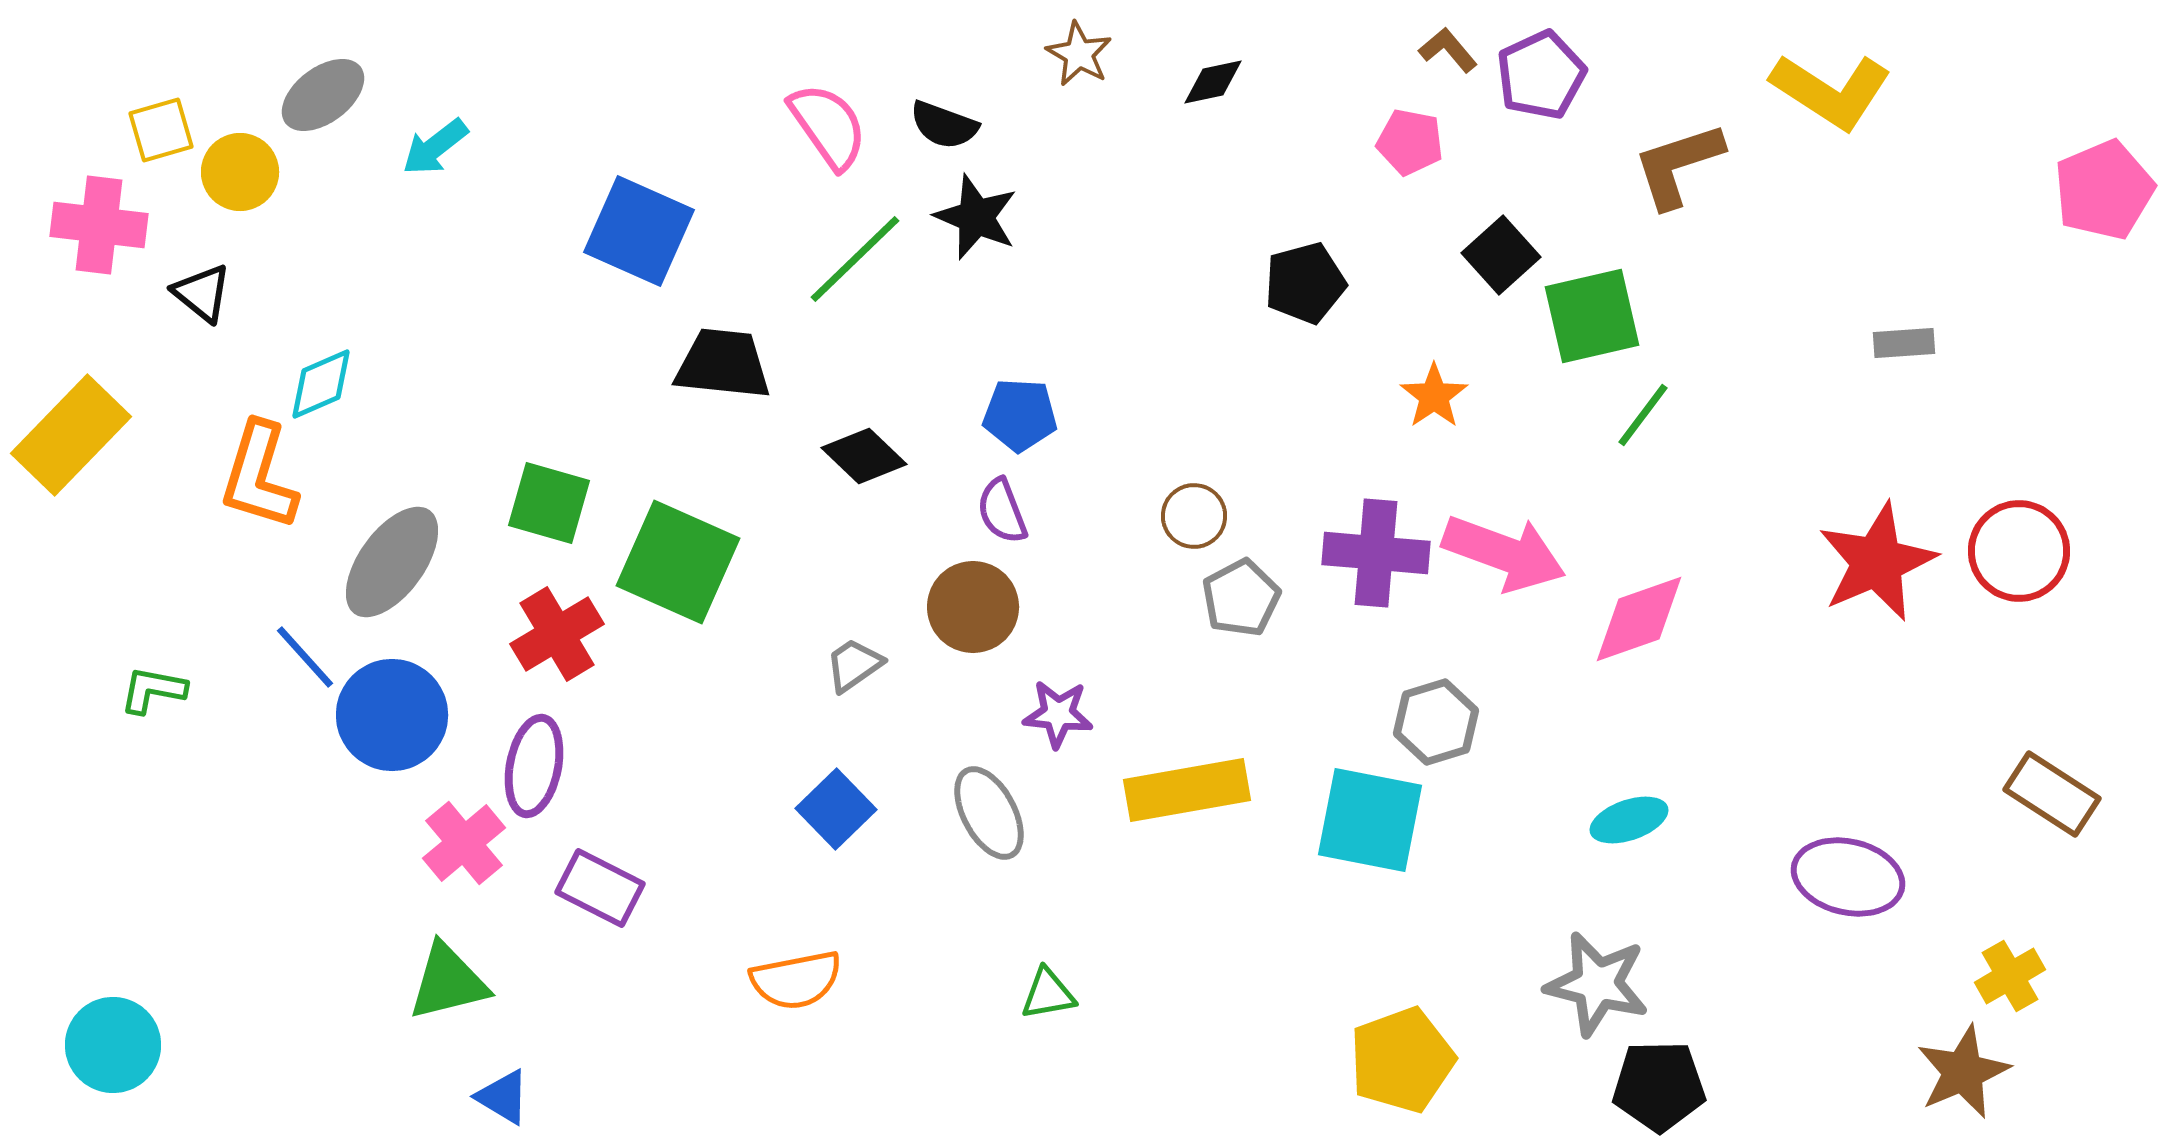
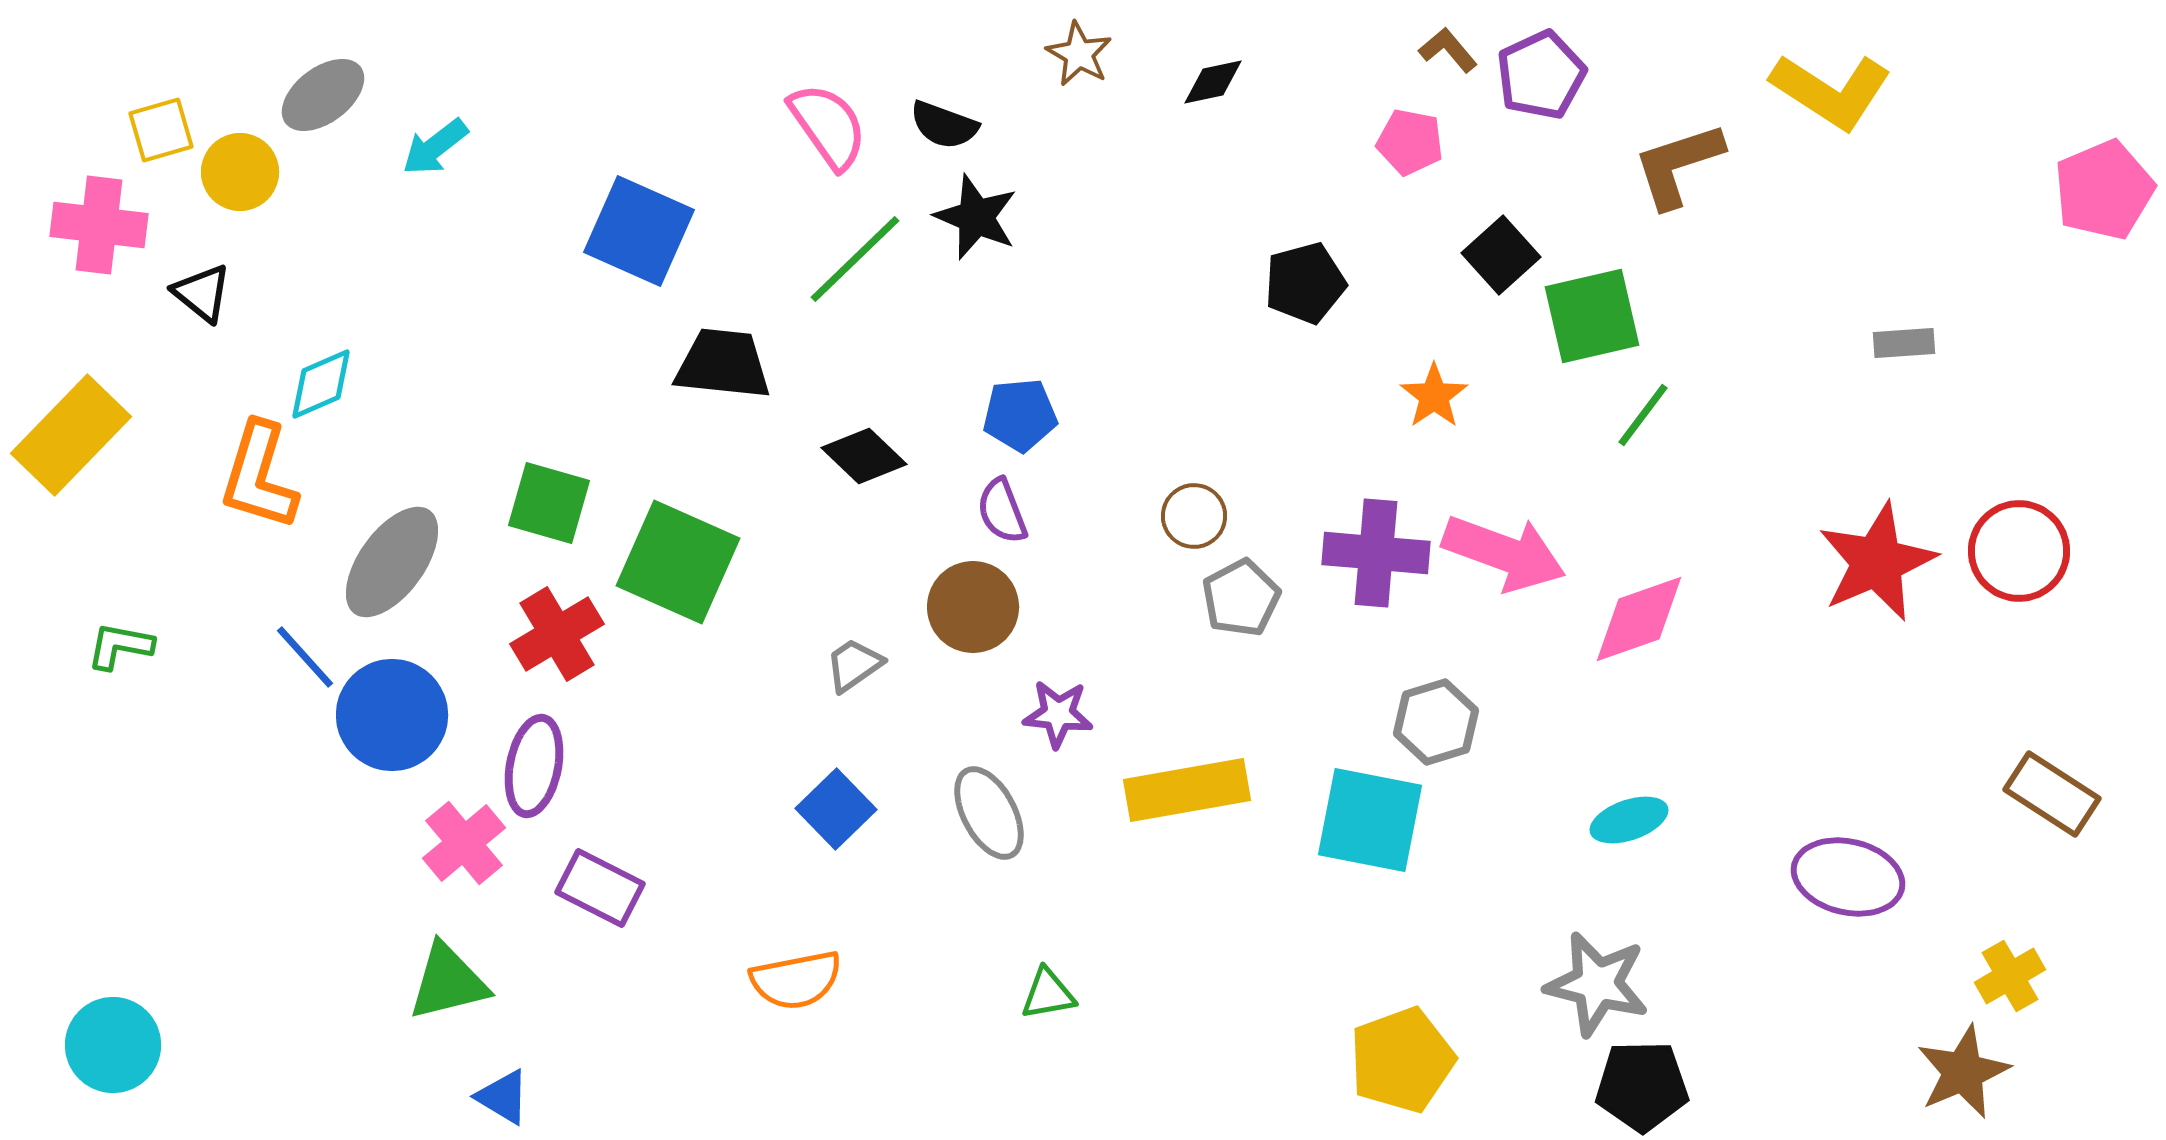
blue pentagon at (1020, 415): rotated 8 degrees counterclockwise
green L-shape at (153, 690): moved 33 px left, 44 px up
black pentagon at (1659, 1086): moved 17 px left
